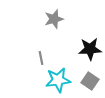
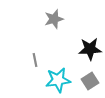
gray line: moved 6 px left, 2 px down
gray square: rotated 24 degrees clockwise
